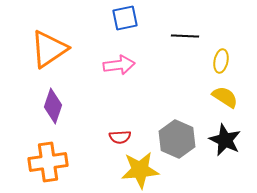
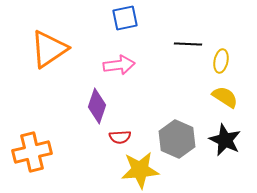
black line: moved 3 px right, 8 px down
purple diamond: moved 44 px right
orange cross: moved 16 px left, 10 px up; rotated 6 degrees counterclockwise
